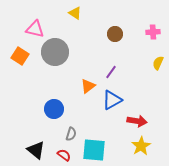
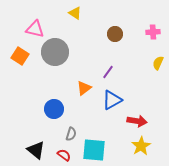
purple line: moved 3 px left
orange triangle: moved 4 px left, 2 px down
